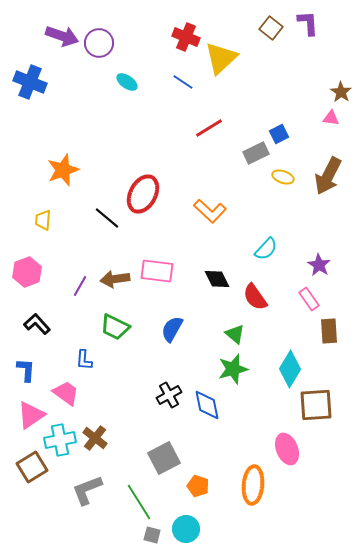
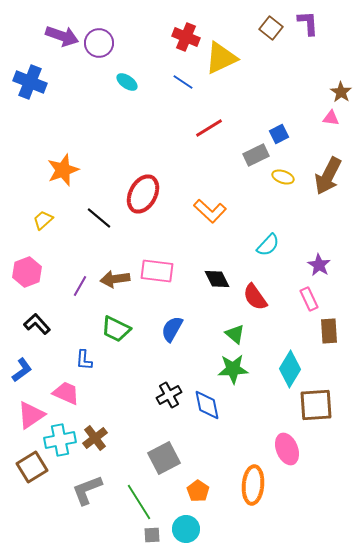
yellow triangle at (221, 58): rotated 18 degrees clockwise
gray rectangle at (256, 153): moved 2 px down
black line at (107, 218): moved 8 px left
yellow trapezoid at (43, 220): rotated 45 degrees clockwise
cyan semicircle at (266, 249): moved 2 px right, 4 px up
pink rectangle at (309, 299): rotated 10 degrees clockwise
green trapezoid at (115, 327): moved 1 px right, 2 px down
green star at (233, 369): rotated 12 degrees clockwise
blue L-shape at (26, 370): moved 4 px left; rotated 50 degrees clockwise
pink trapezoid at (66, 393): rotated 12 degrees counterclockwise
brown cross at (95, 438): rotated 15 degrees clockwise
orange pentagon at (198, 486): moved 5 px down; rotated 15 degrees clockwise
gray square at (152, 535): rotated 18 degrees counterclockwise
